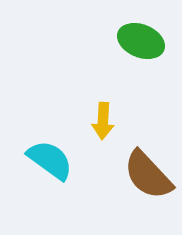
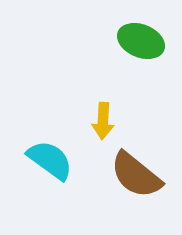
brown semicircle: moved 12 px left; rotated 8 degrees counterclockwise
